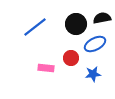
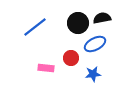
black circle: moved 2 px right, 1 px up
